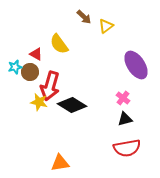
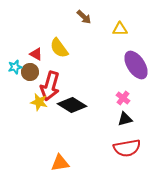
yellow triangle: moved 14 px right, 3 px down; rotated 35 degrees clockwise
yellow semicircle: moved 4 px down
